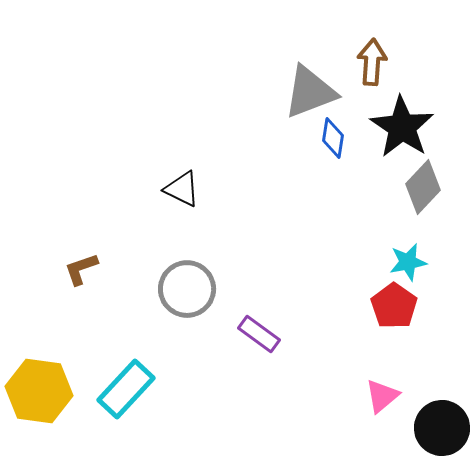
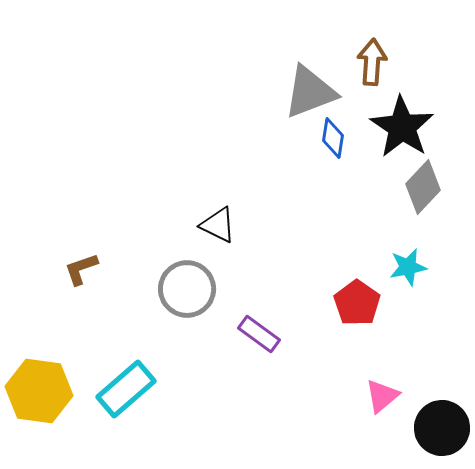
black triangle: moved 36 px right, 36 px down
cyan star: moved 5 px down
red pentagon: moved 37 px left, 3 px up
cyan rectangle: rotated 6 degrees clockwise
